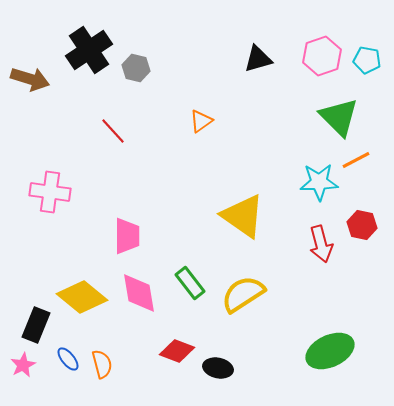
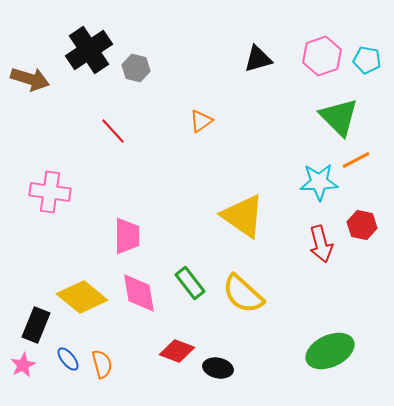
yellow semicircle: rotated 105 degrees counterclockwise
